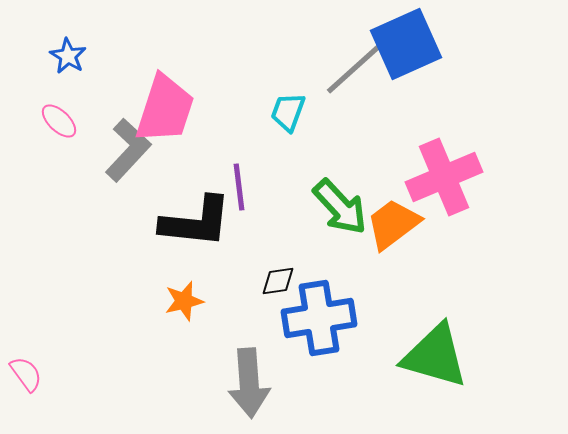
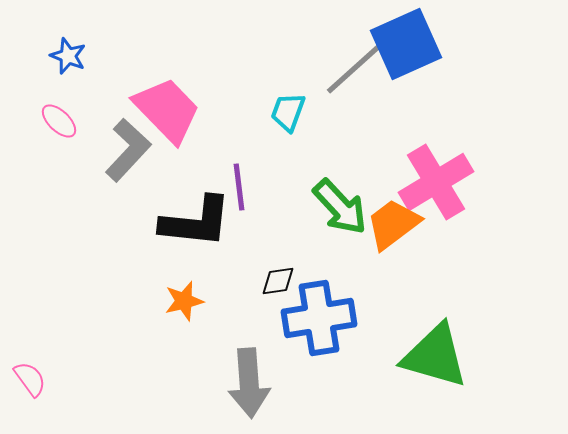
blue star: rotated 9 degrees counterclockwise
pink trapezoid: moved 2 px right, 1 px down; rotated 62 degrees counterclockwise
pink cross: moved 8 px left, 5 px down; rotated 8 degrees counterclockwise
pink semicircle: moved 4 px right, 5 px down
